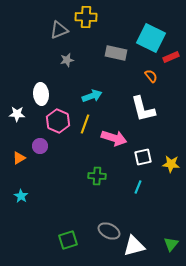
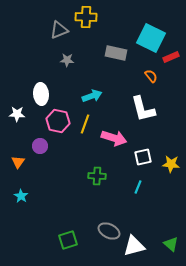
gray star: rotated 16 degrees clockwise
pink hexagon: rotated 10 degrees counterclockwise
orange triangle: moved 1 px left, 4 px down; rotated 24 degrees counterclockwise
green triangle: rotated 28 degrees counterclockwise
